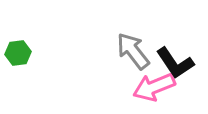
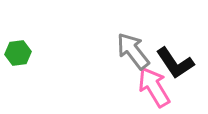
pink arrow: rotated 81 degrees clockwise
